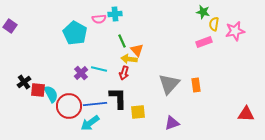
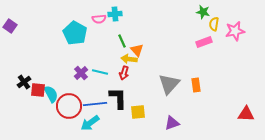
cyan line: moved 1 px right, 3 px down
